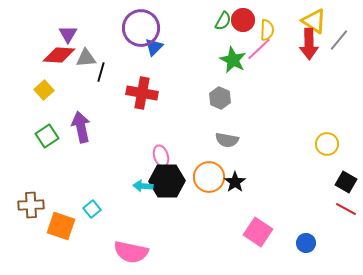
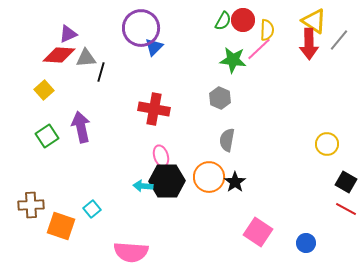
purple triangle: rotated 36 degrees clockwise
green star: rotated 20 degrees counterclockwise
red cross: moved 12 px right, 16 px down
gray semicircle: rotated 90 degrees clockwise
pink semicircle: rotated 8 degrees counterclockwise
